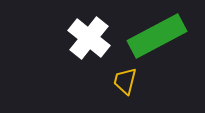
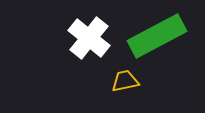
yellow trapezoid: rotated 64 degrees clockwise
